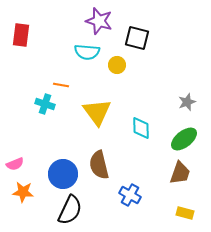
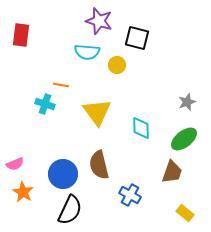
brown trapezoid: moved 8 px left, 1 px up
orange star: rotated 25 degrees clockwise
yellow rectangle: rotated 24 degrees clockwise
